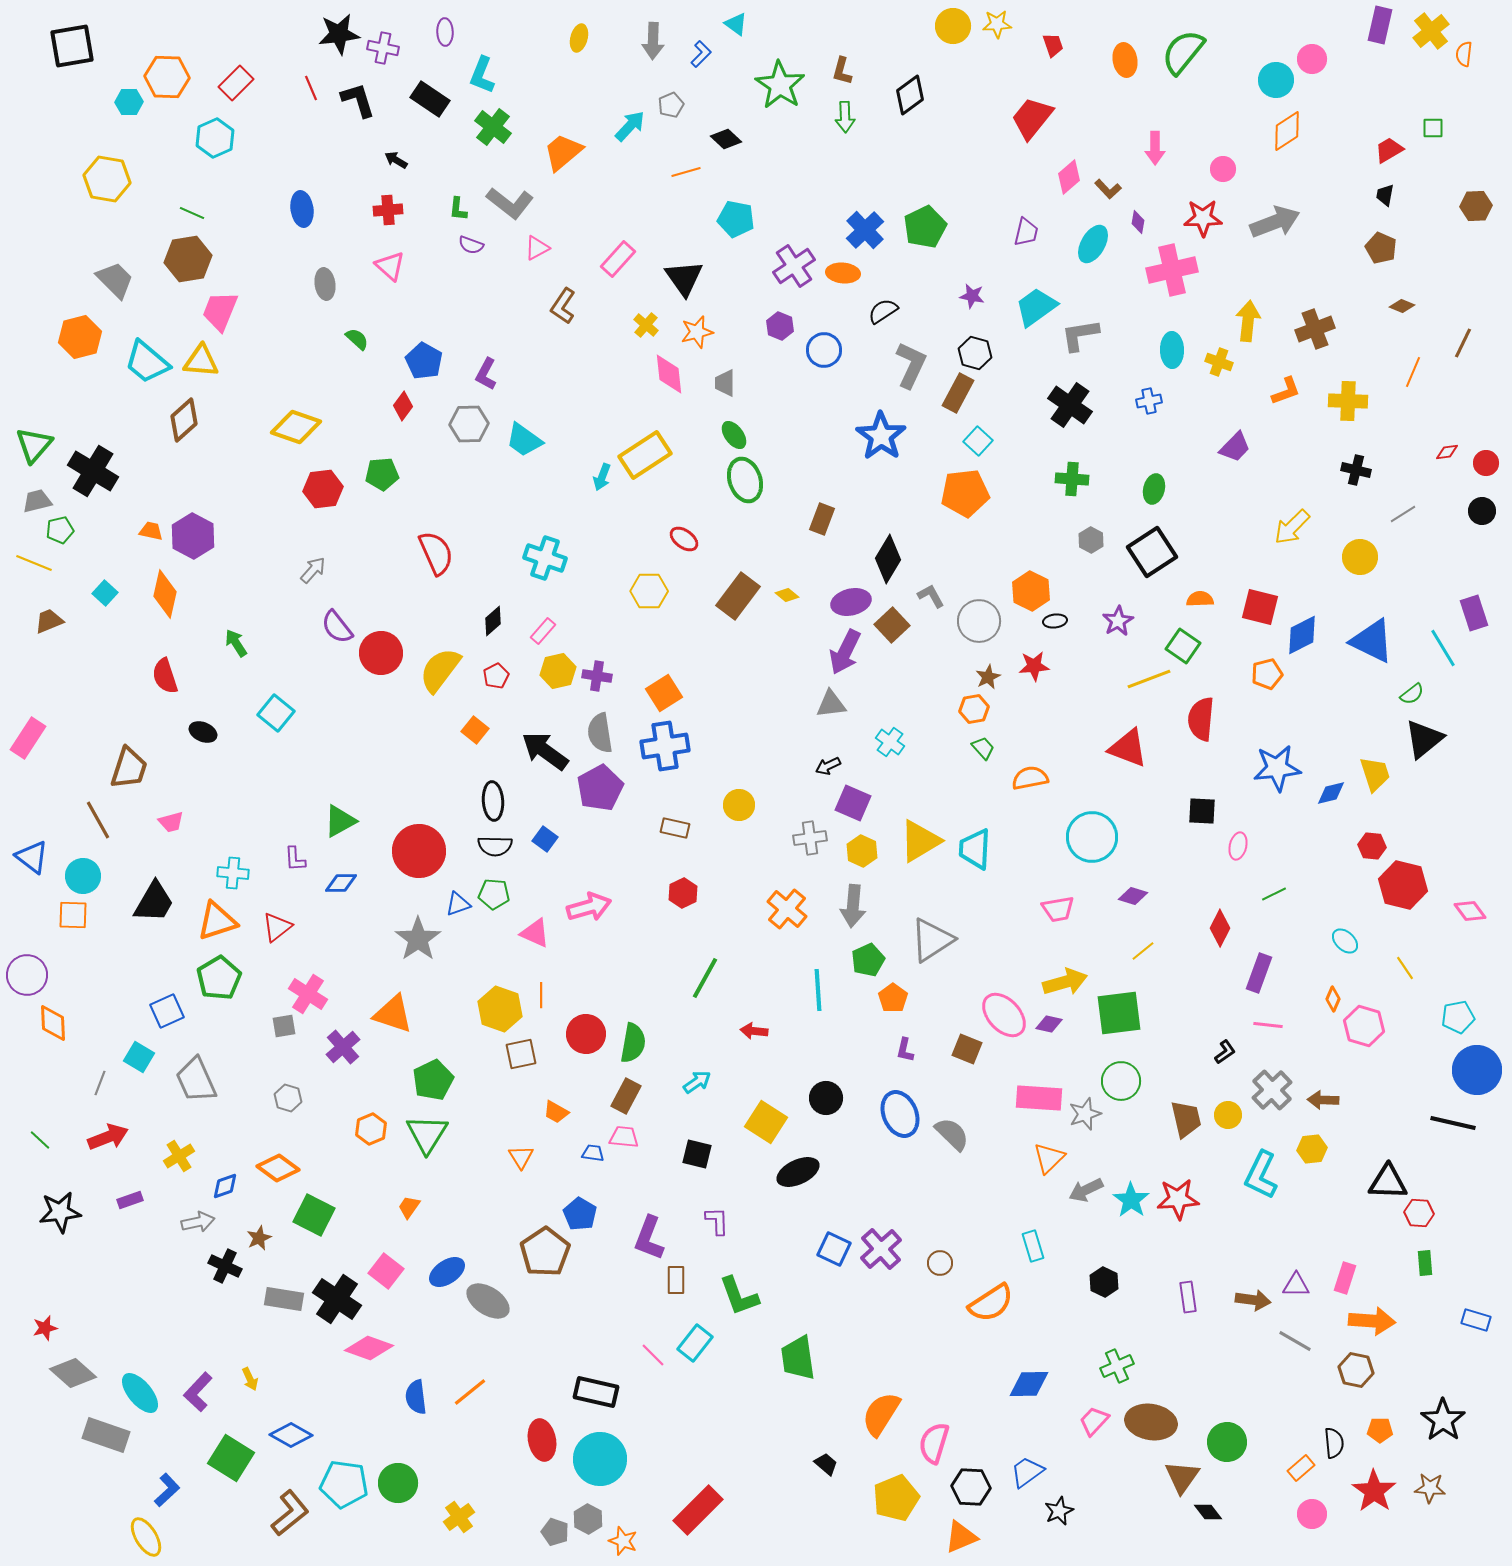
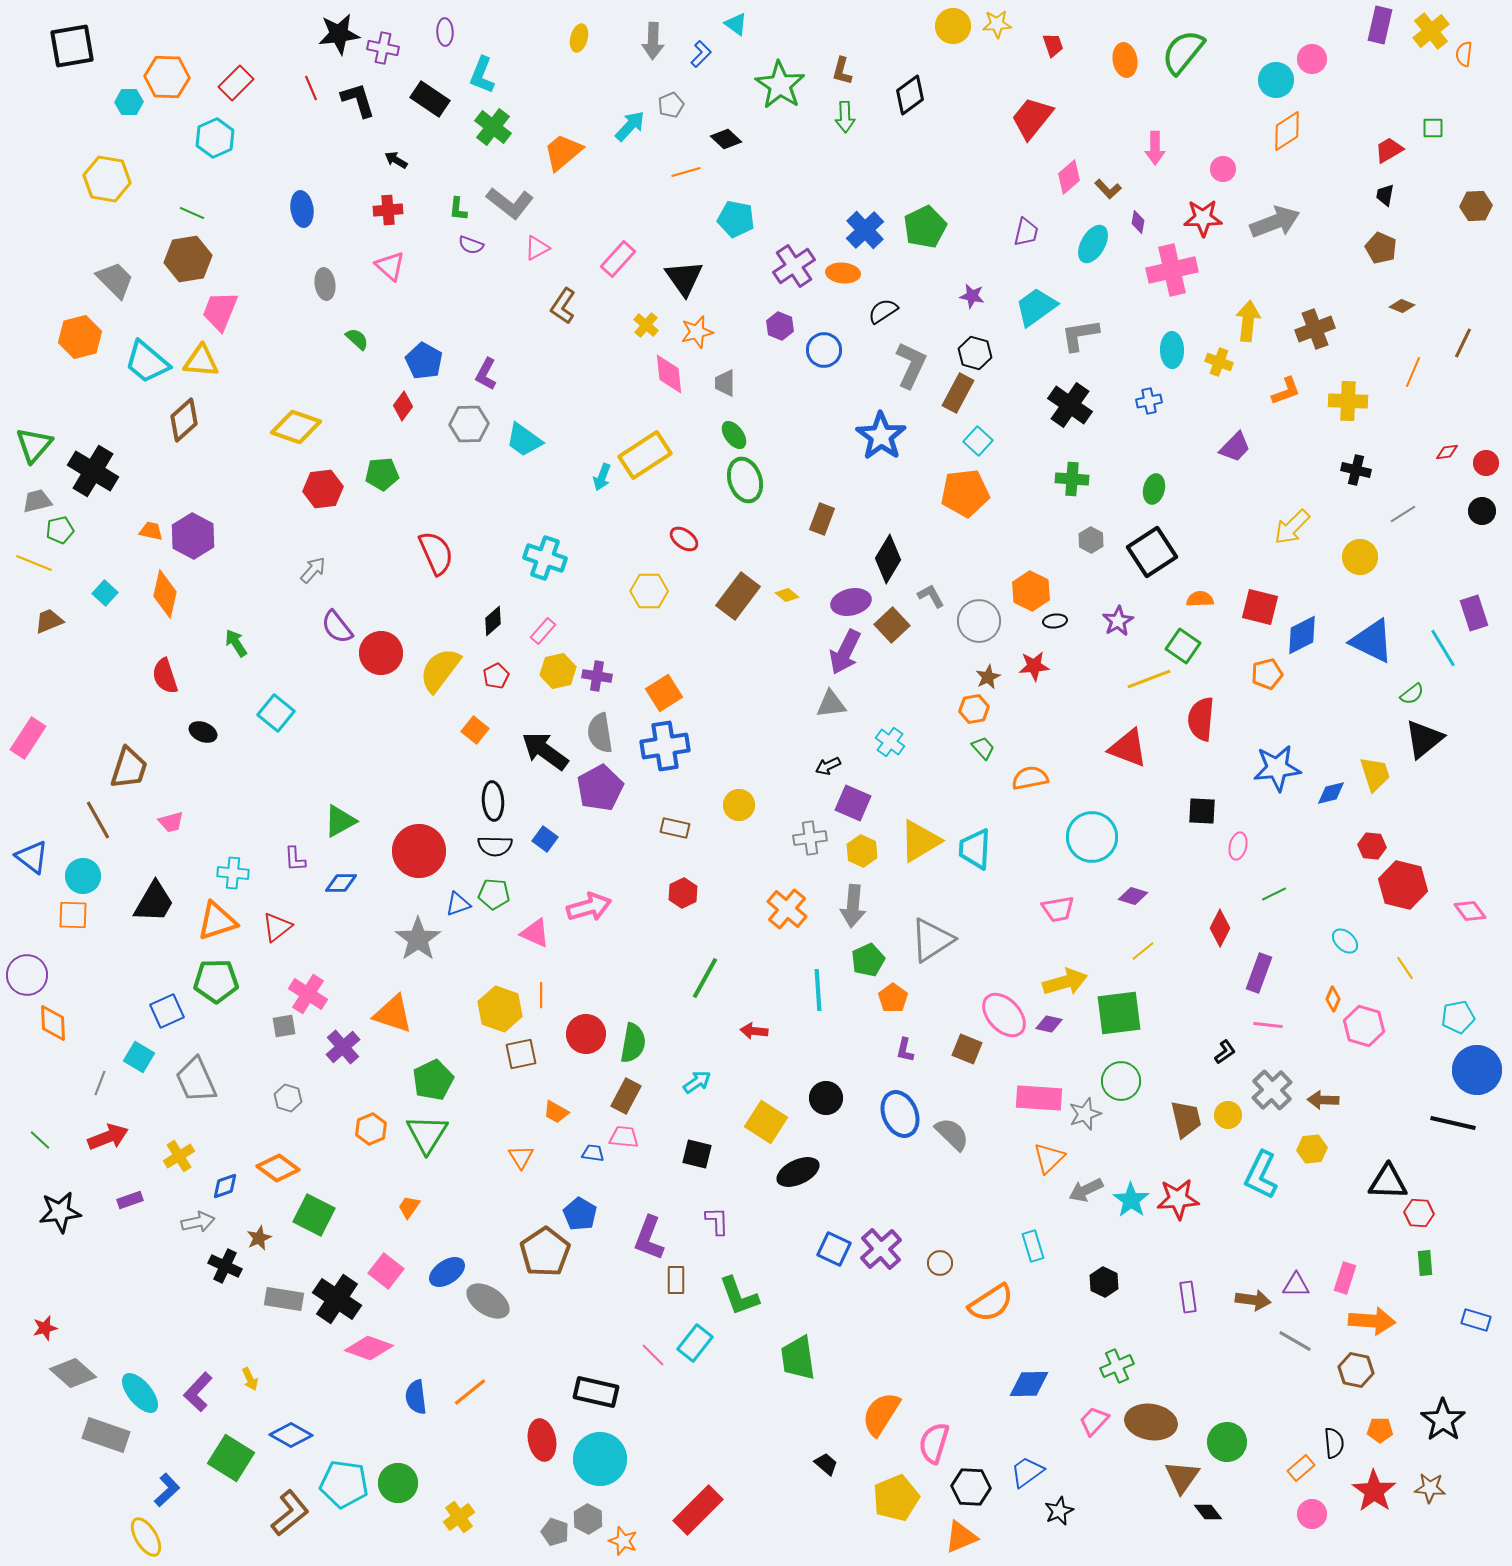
green pentagon at (219, 978): moved 3 px left, 3 px down; rotated 30 degrees clockwise
